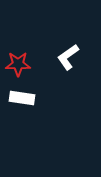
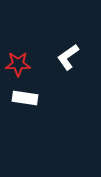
white rectangle: moved 3 px right
